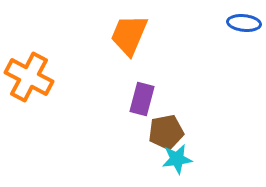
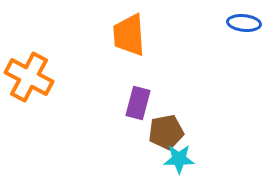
orange trapezoid: rotated 27 degrees counterclockwise
purple rectangle: moved 4 px left, 4 px down
cyan star: moved 2 px right; rotated 8 degrees clockwise
